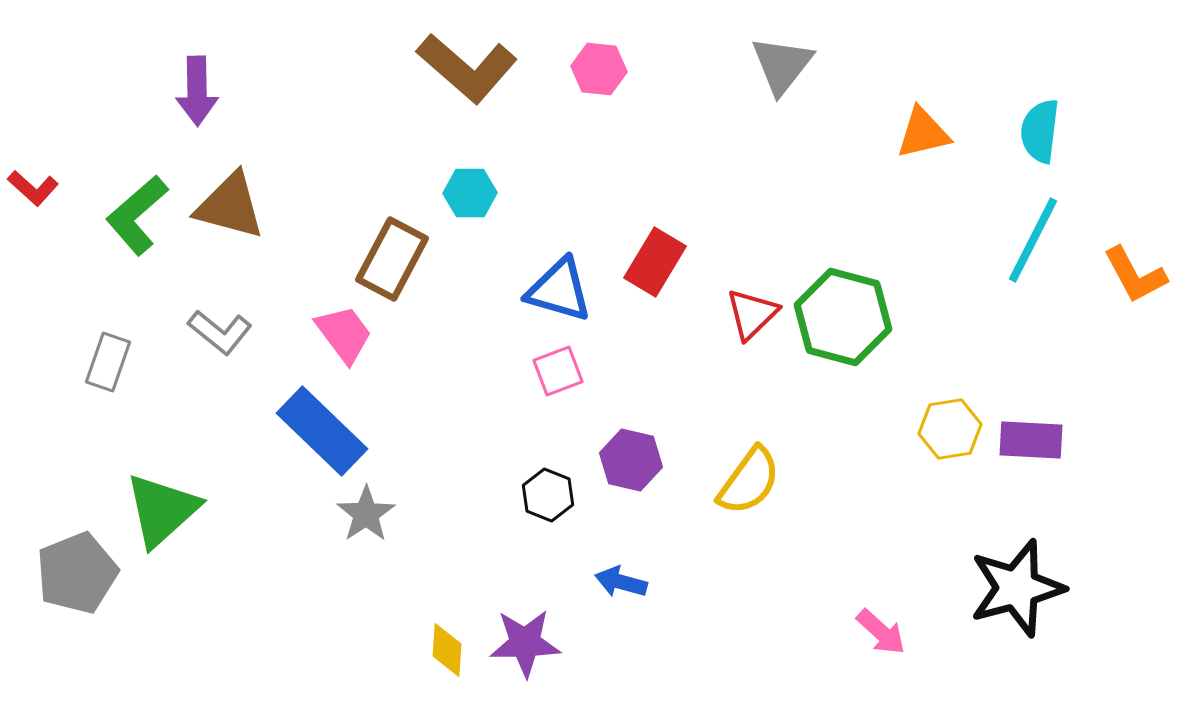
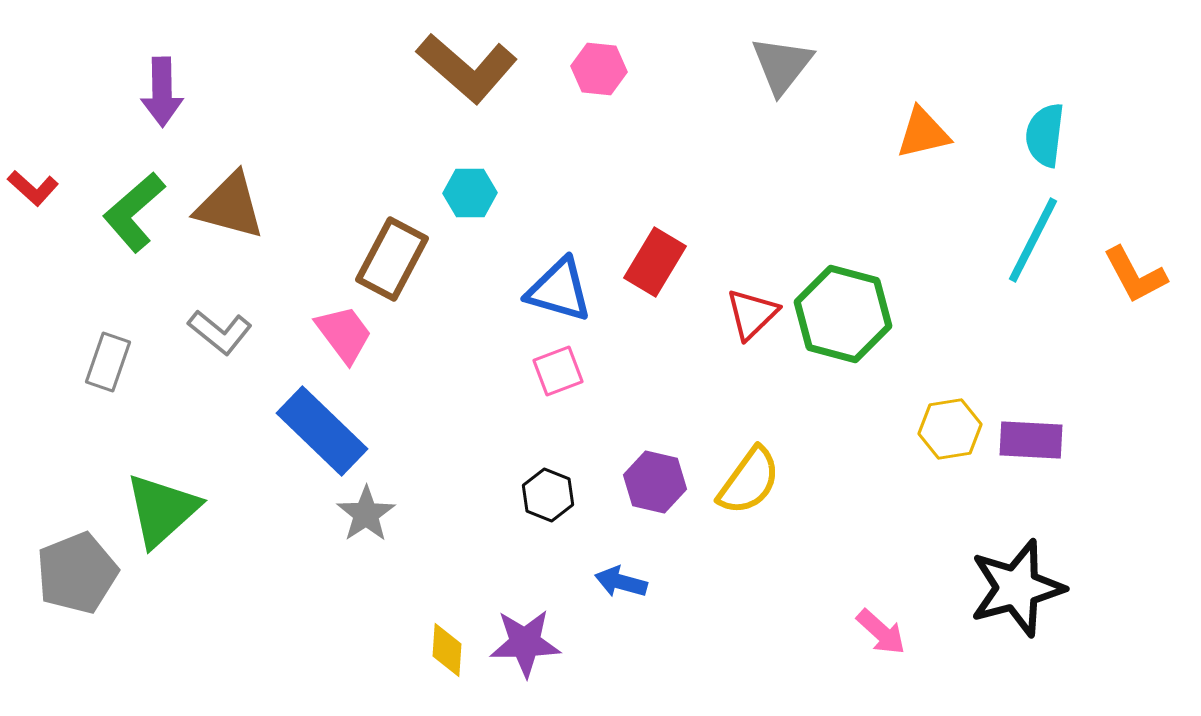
purple arrow: moved 35 px left, 1 px down
cyan semicircle: moved 5 px right, 4 px down
green L-shape: moved 3 px left, 3 px up
green hexagon: moved 3 px up
purple hexagon: moved 24 px right, 22 px down
